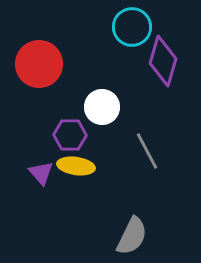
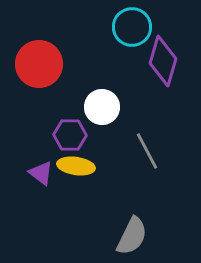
purple triangle: rotated 12 degrees counterclockwise
